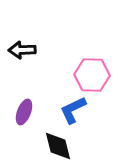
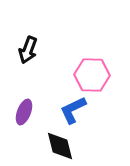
black arrow: moved 6 px right; rotated 68 degrees counterclockwise
black diamond: moved 2 px right
